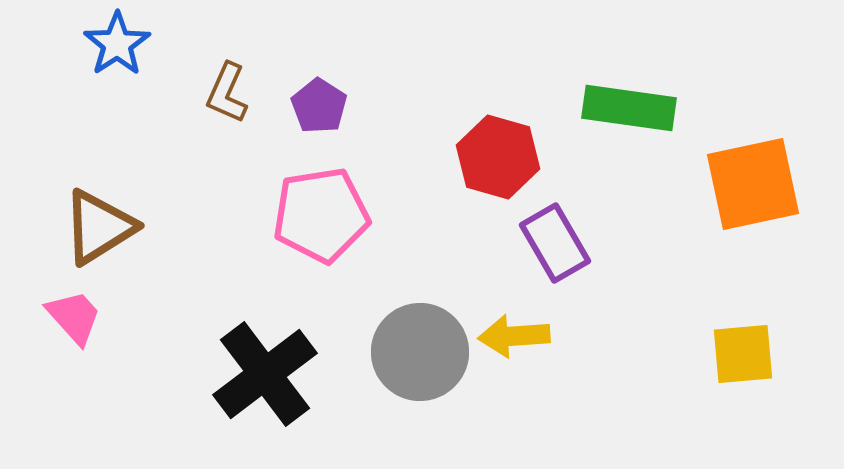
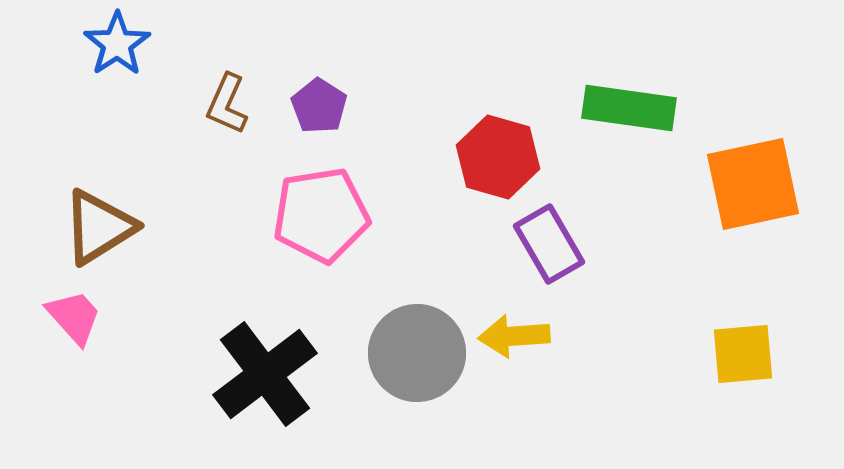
brown L-shape: moved 11 px down
purple rectangle: moved 6 px left, 1 px down
gray circle: moved 3 px left, 1 px down
